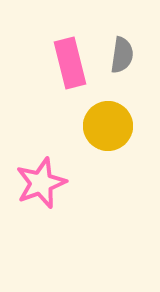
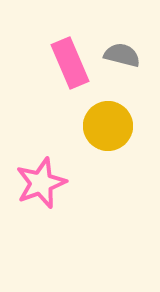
gray semicircle: rotated 84 degrees counterclockwise
pink rectangle: rotated 9 degrees counterclockwise
